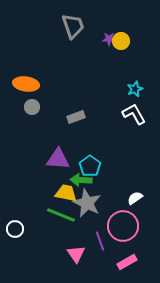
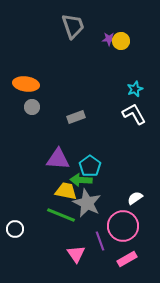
yellow trapezoid: moved 2 px up
pink rectangle: moved 3 px up
